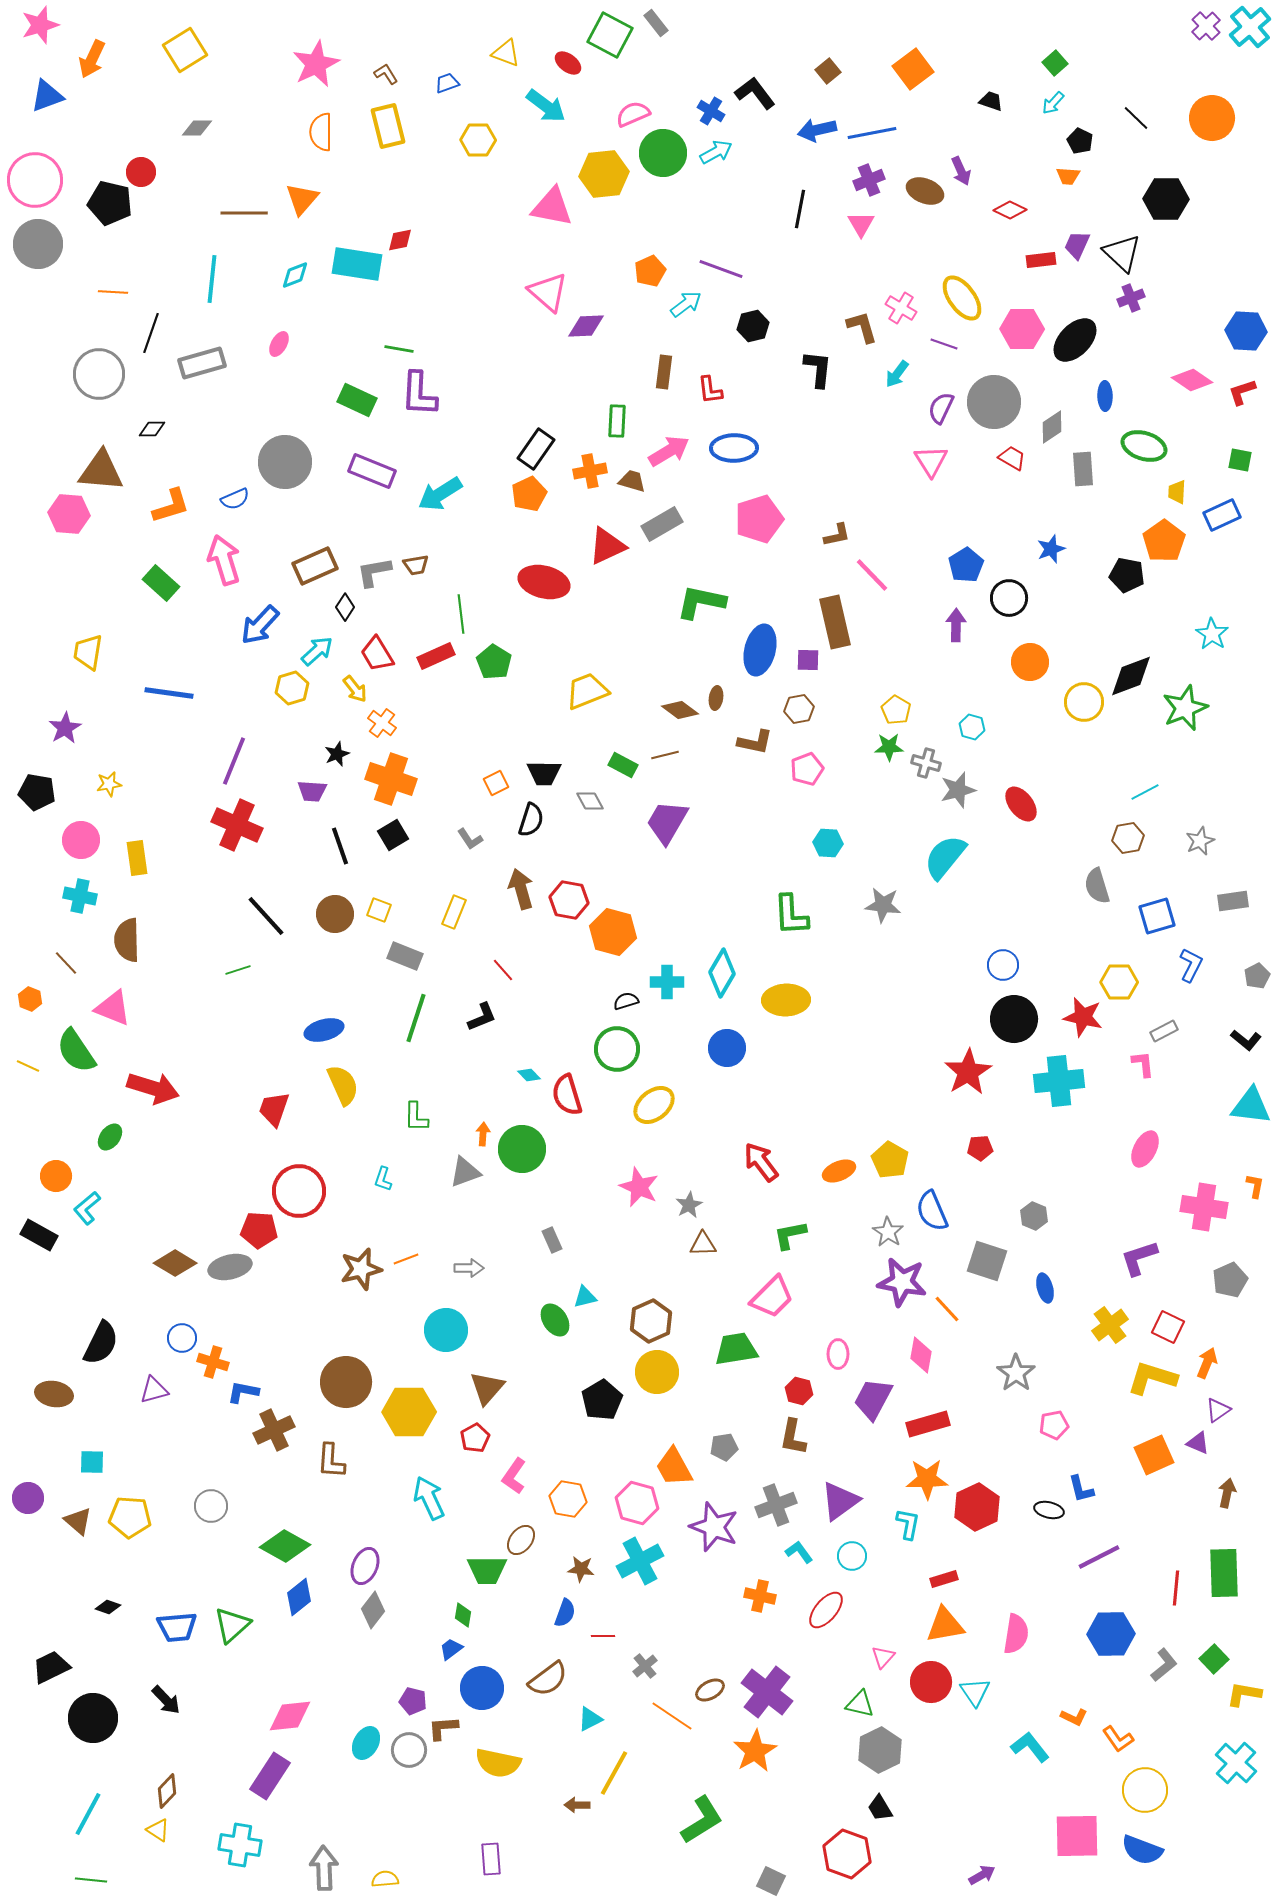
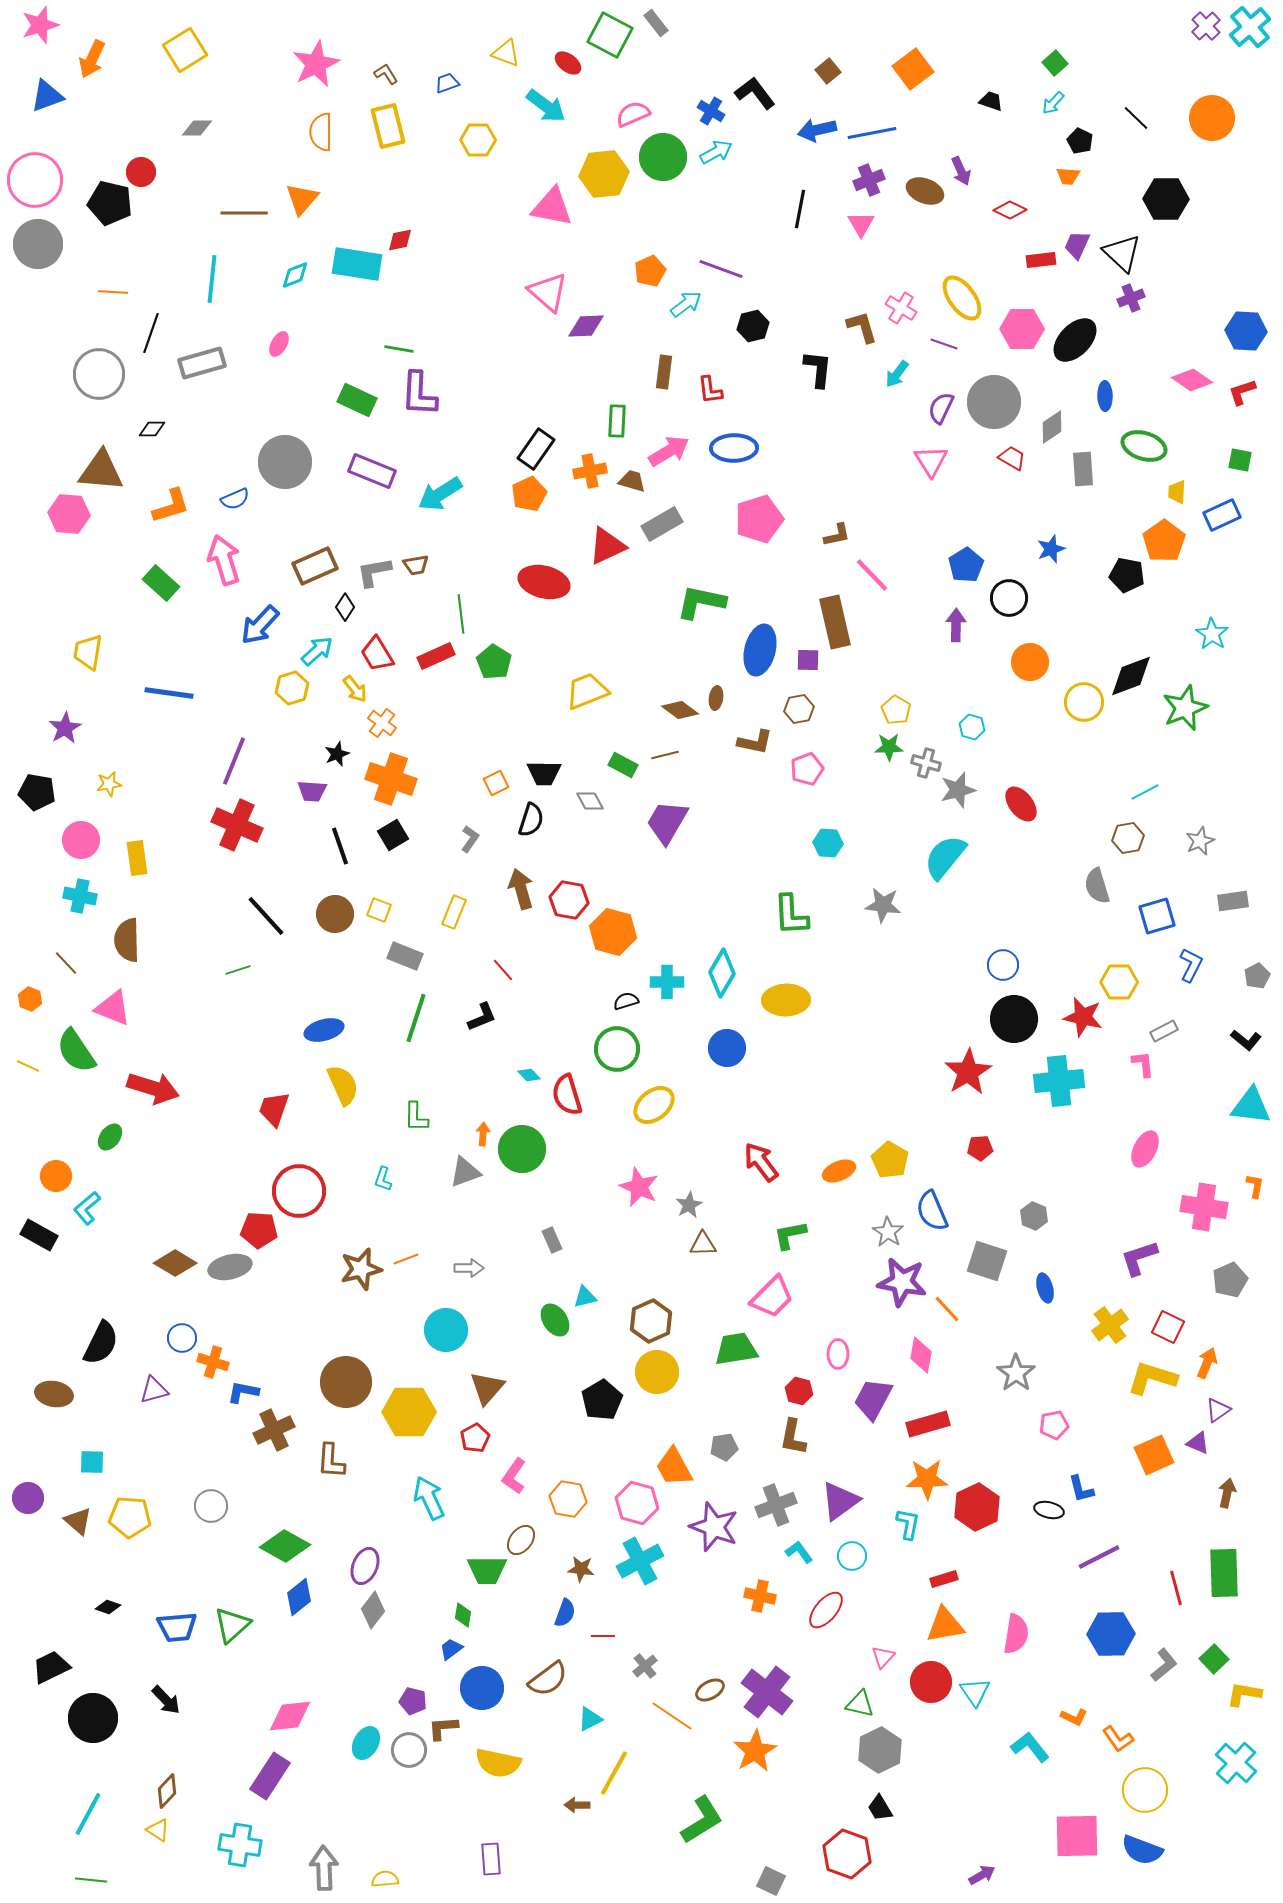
green circle at (663, 153): moved 4 px down
gray L-shape at (470, 839): rotated 112 degrees counterclockwise
red line at (1176, 1588): rotated 20 degrees counterclockwise
